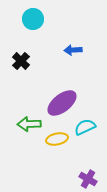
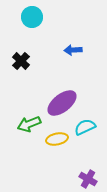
cyan circle: moved 1 px left, 2 px up
green arrow: rotated 20 degrees counterclockwise
